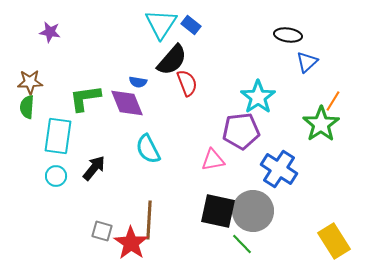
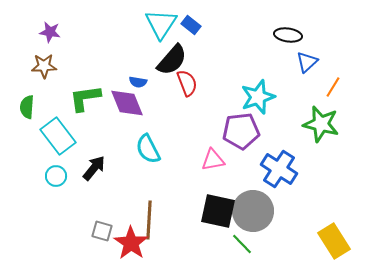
brown star: moved 14 px right, 16 px up
cyan star: rotated 16 degrees clockwise
orange line: moved 14 px up
green star: rotated 24 degrees counterclockwise
cyan rectangle: rotated 45 degrees counterclockwise
